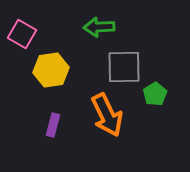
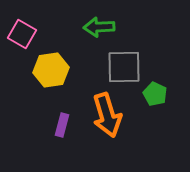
green pentagon: rotated 15 degrees counterclockwise
orange arrow: rotated 9 degrees clockwise
purple rectangle: moved 9 px right
